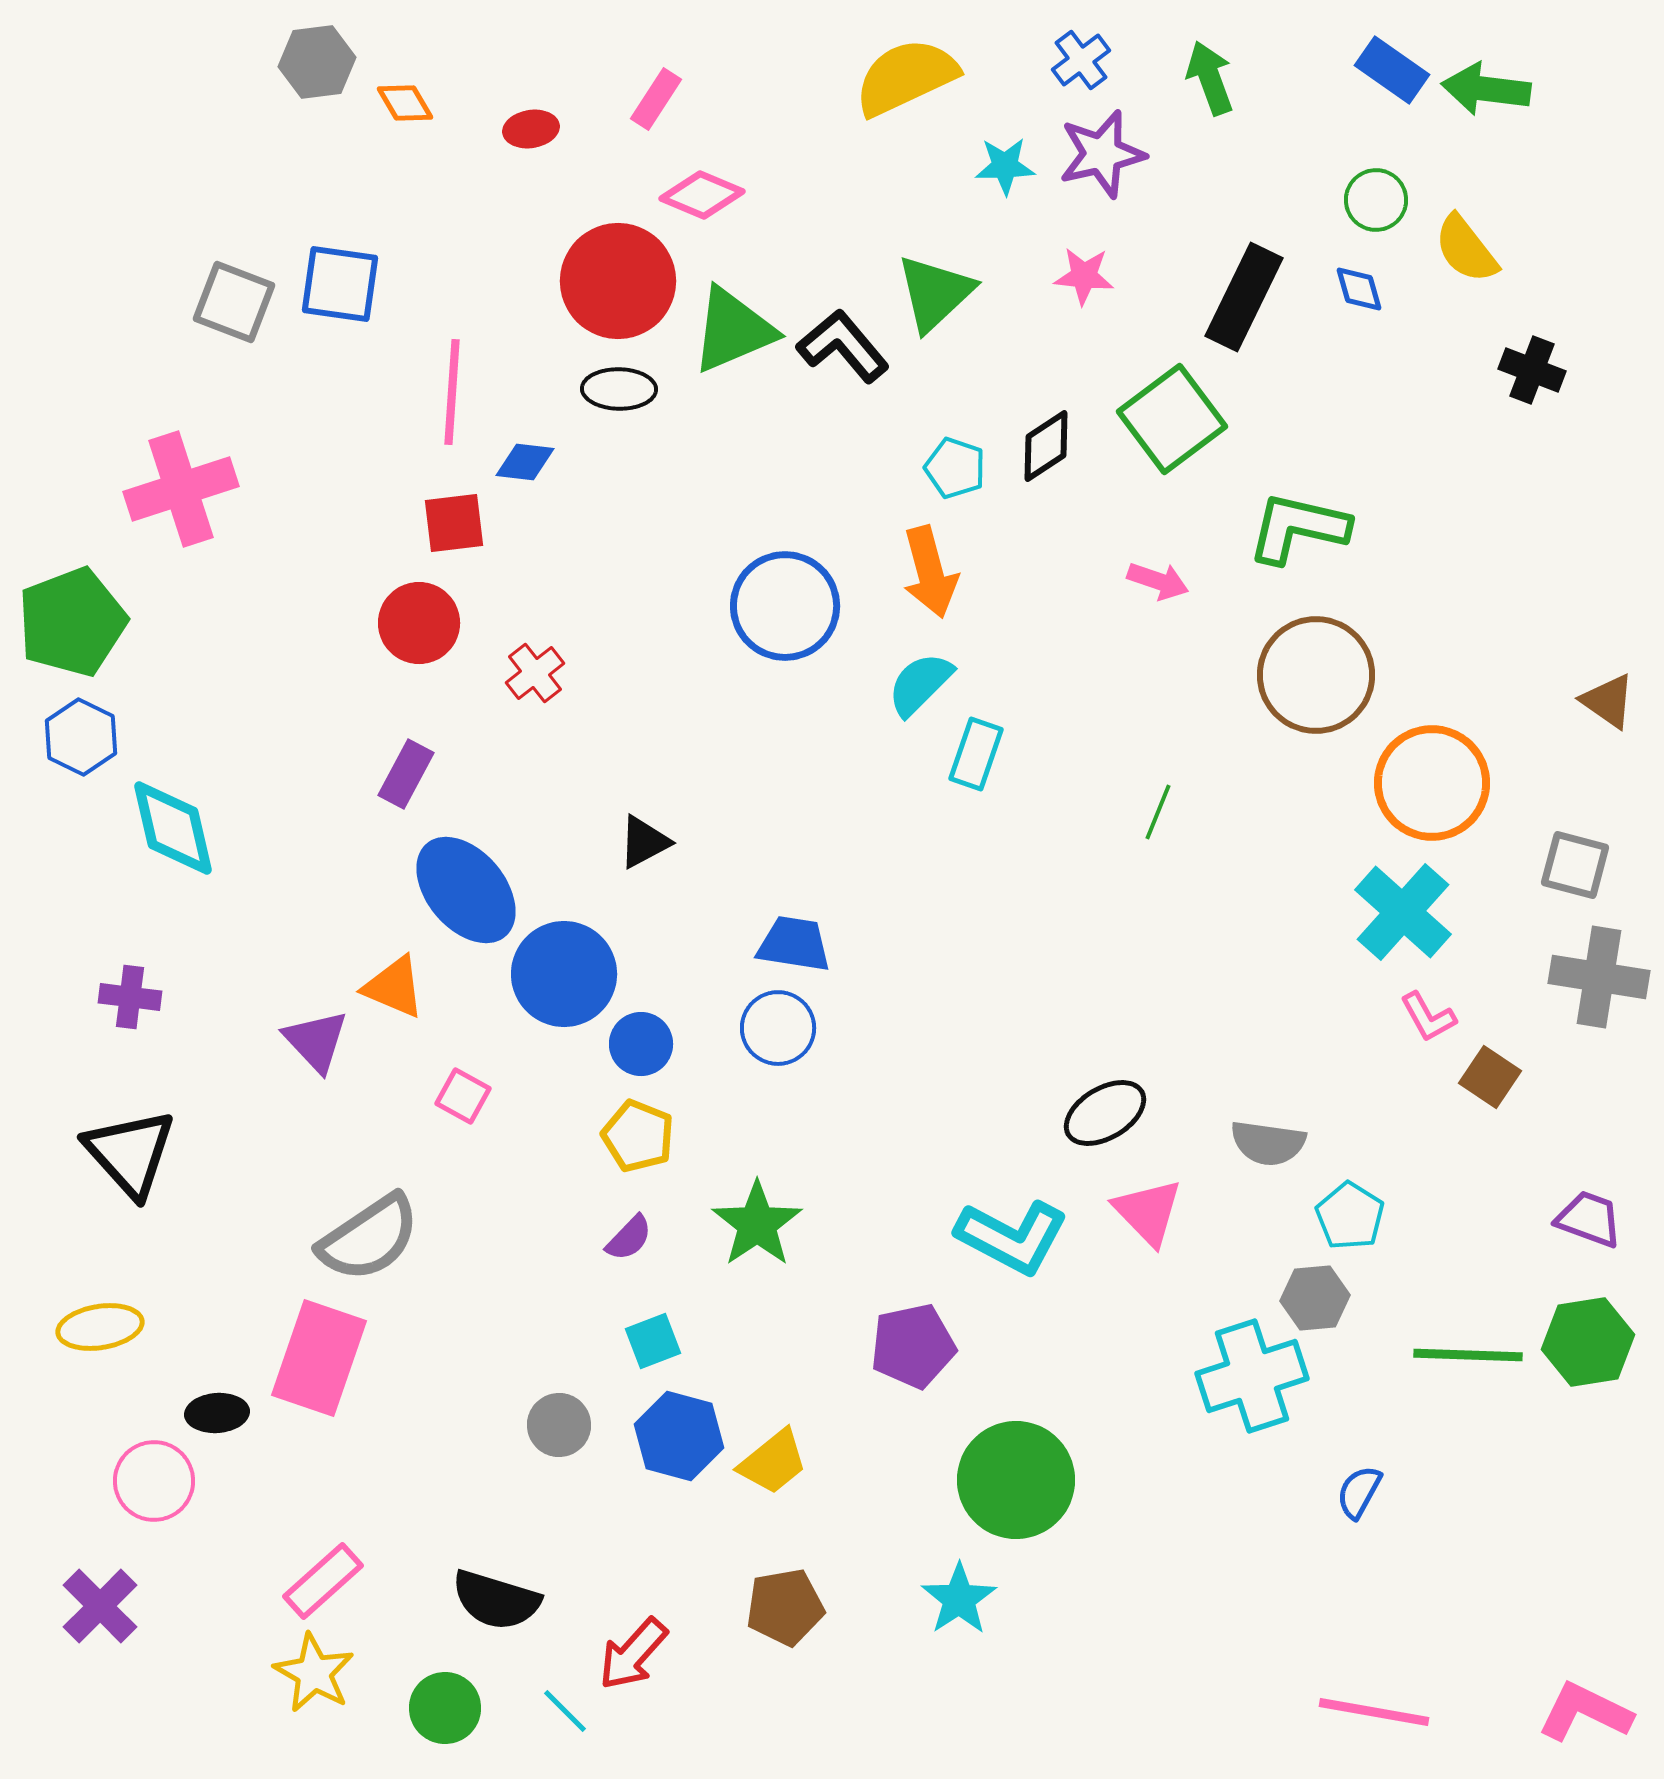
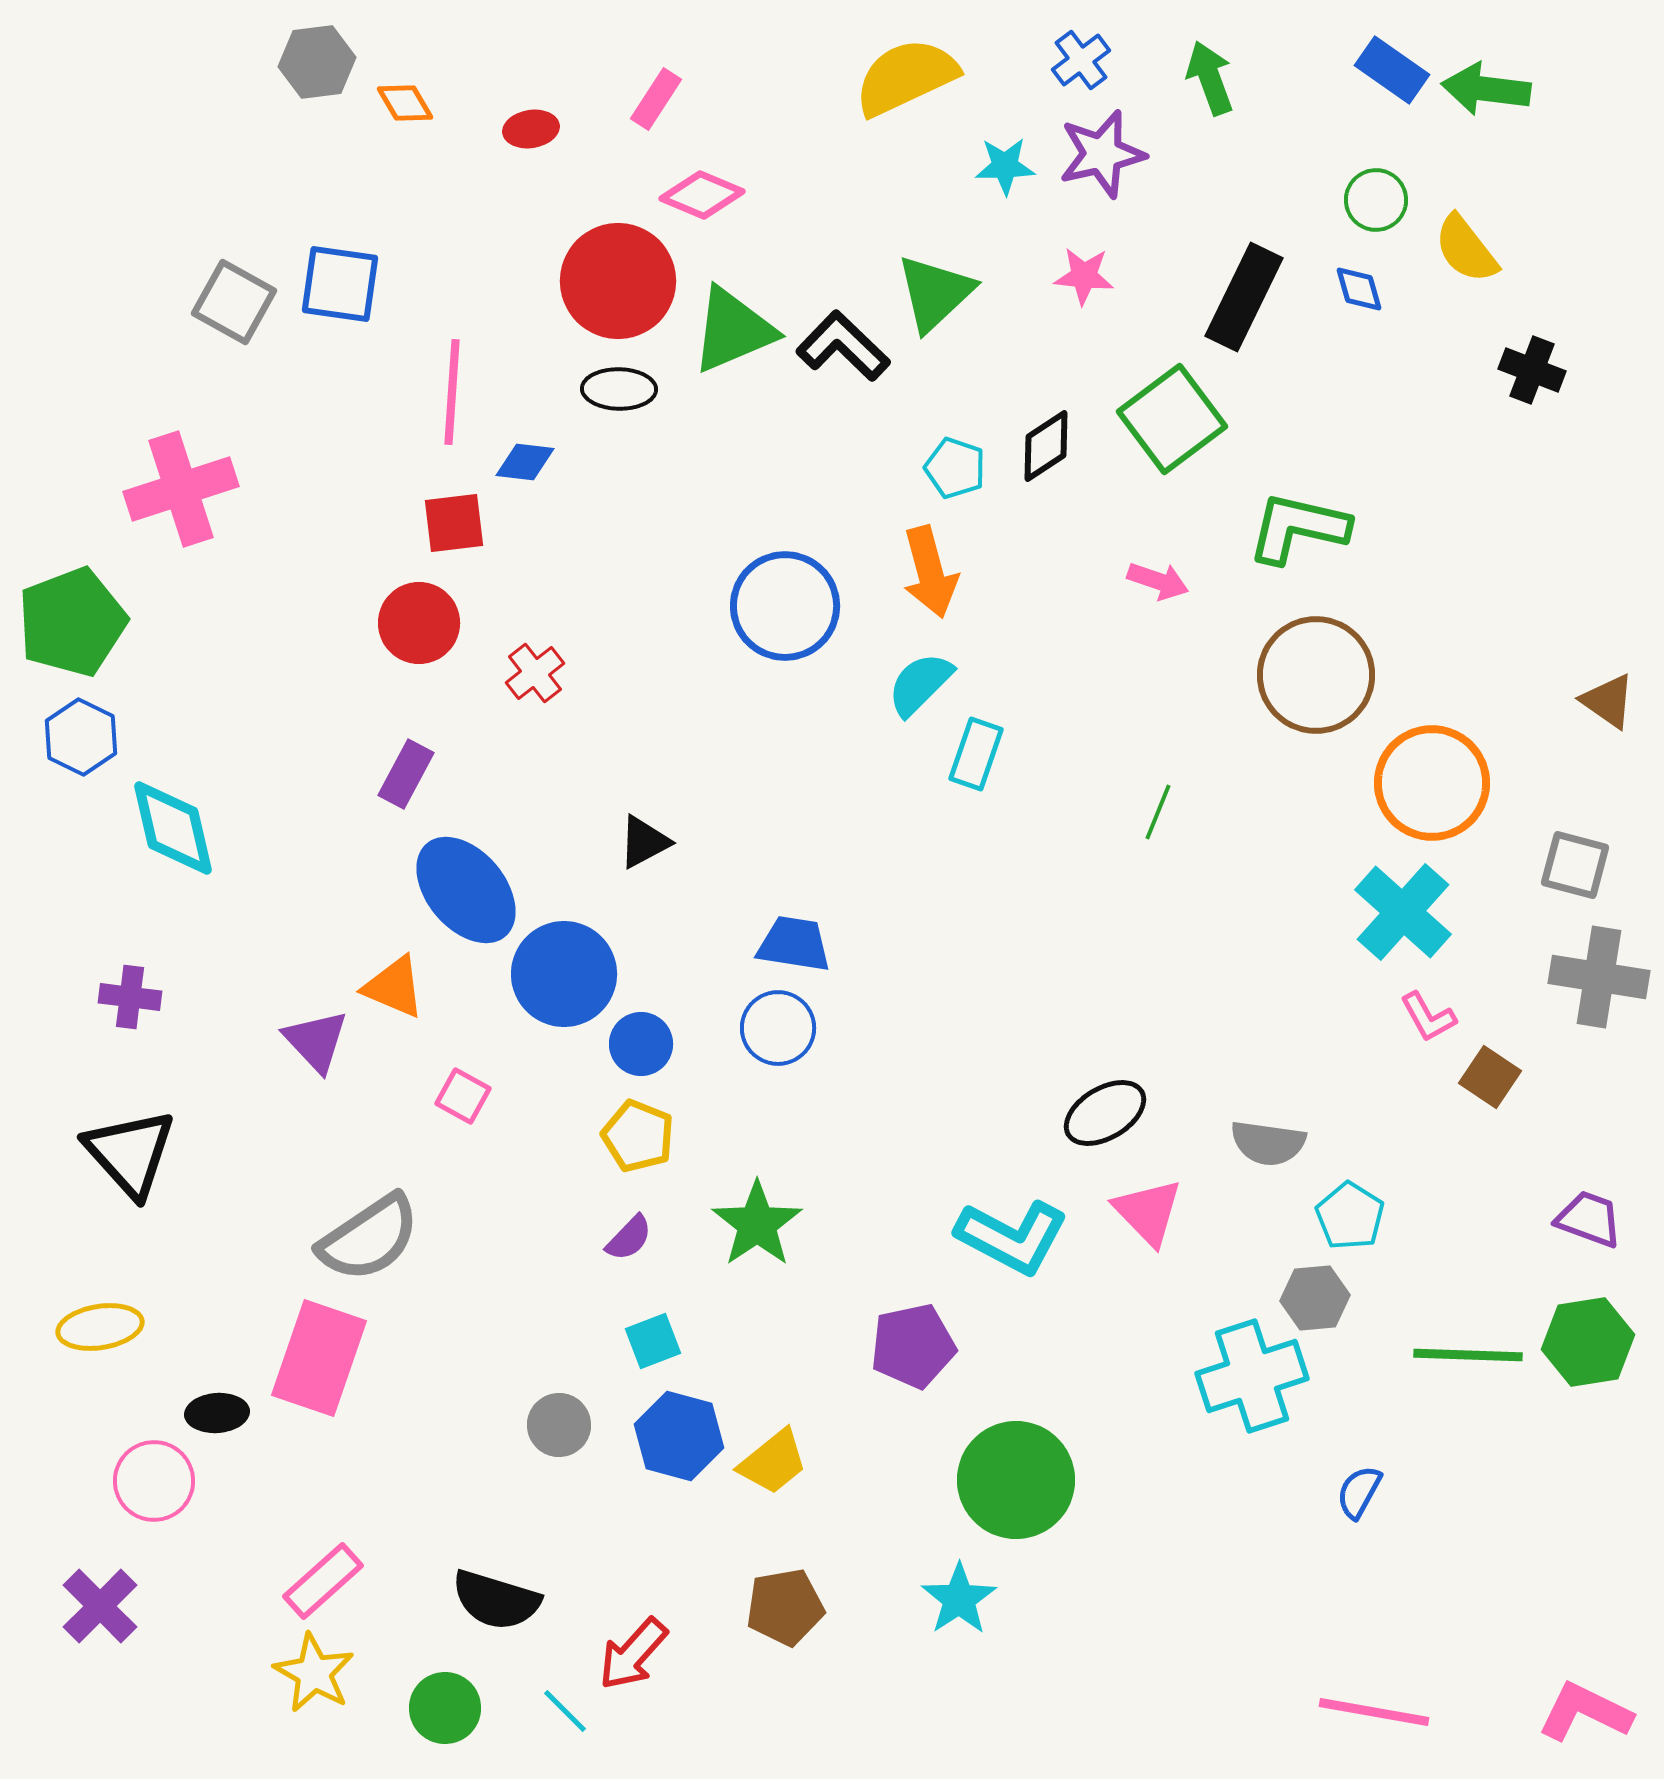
gray square at (234, 302): rotated 8 degrees clockwise
black L-shape at (843, 346): rotated 6 degrees counterclockwise
